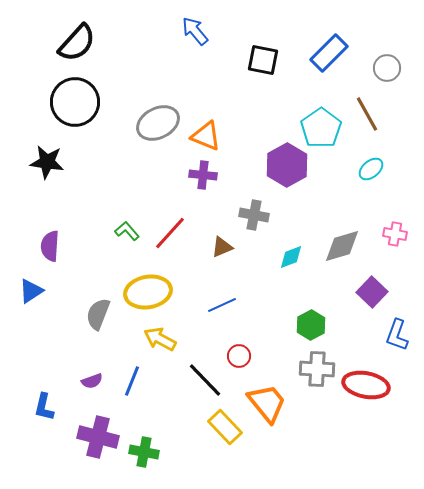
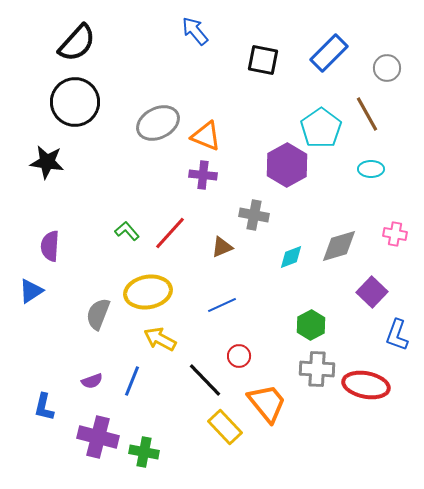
cyan ellipse at (371, 169): rotated 40 degrees clockwise
gray diamond at (342, 246): moved 3 px left
